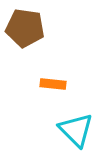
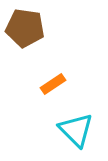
orange rectangle: rotated 40 degrees counterclockwise
